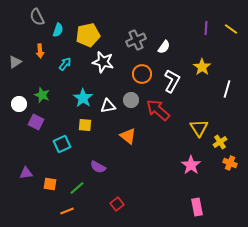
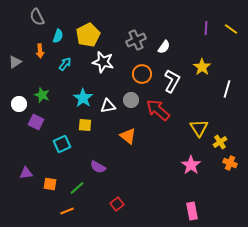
cyan semicircle: moved 6 px down
yellow pentagon: rotated 15 degrees counterclockwise
pink rectangle: moved 5 px left, 4 px down
